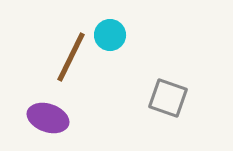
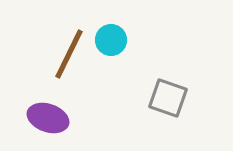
cyan circle: moved 1 px right, 5 px down
brown line: moved 2 px left, 3 px up
